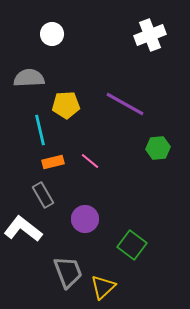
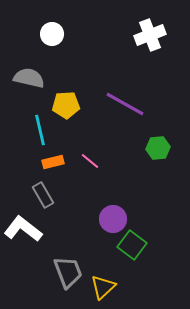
gray semicircle: rotated 16 degrees clockwise
purple circle: moved 28 px right
